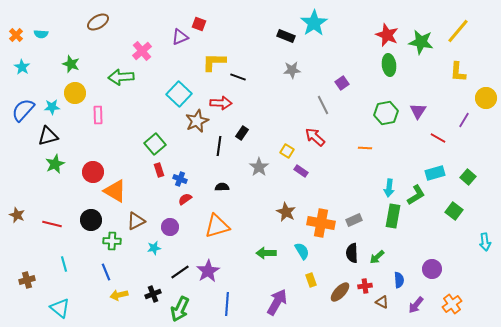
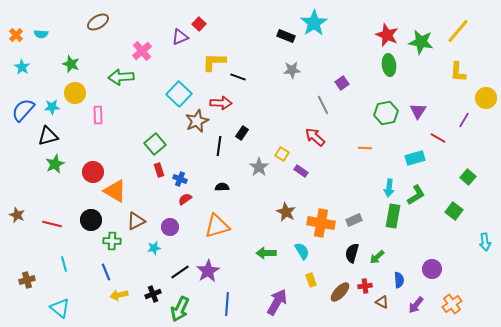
red square at (199, 24): rotated 24 degrees clockwise
yellow square at (287, 151): moved 5 px left, 3 px down
cyan rectangle at (435, 173): moved 20 px left, 15 px up
black semicircle at (352, 253): rotated 18 degrees clockwise
